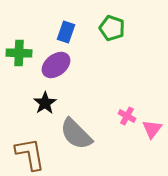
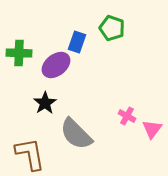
blue rectangle: moved 11 px right, 10 px down
